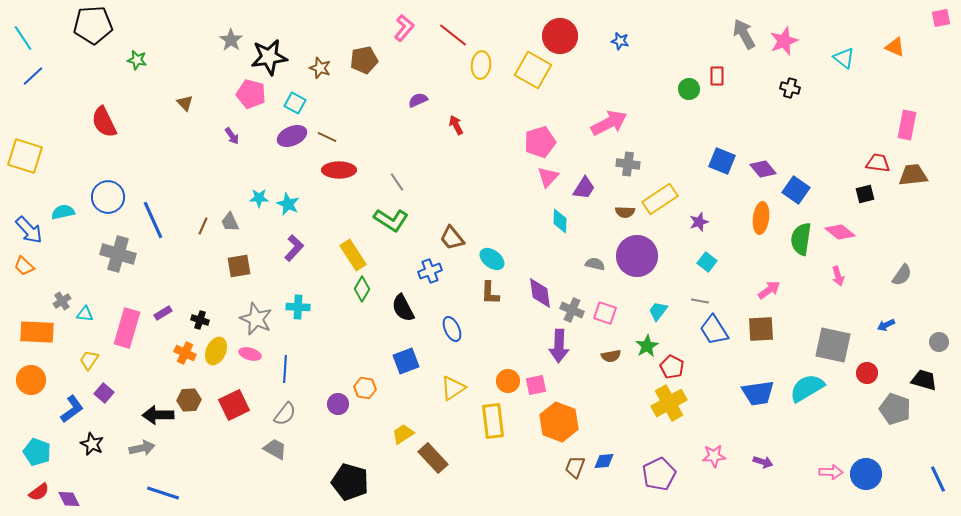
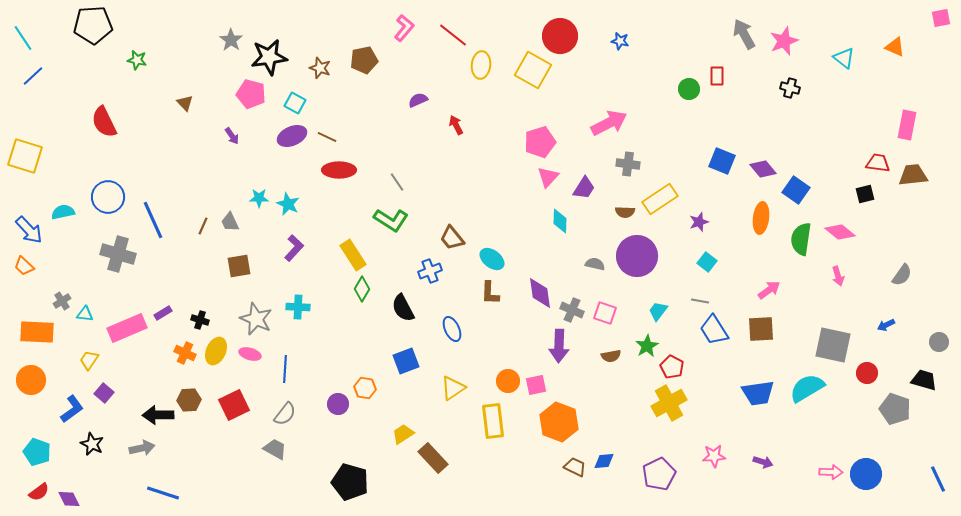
pink rectangle at (127, 328): rotated 51 degrees clockwise
brown trapezoid at (575, 467): rotated 95 degrees clockwise
